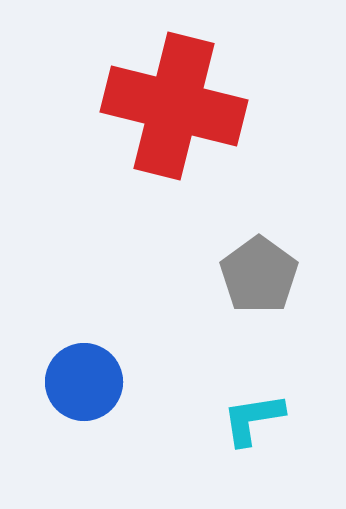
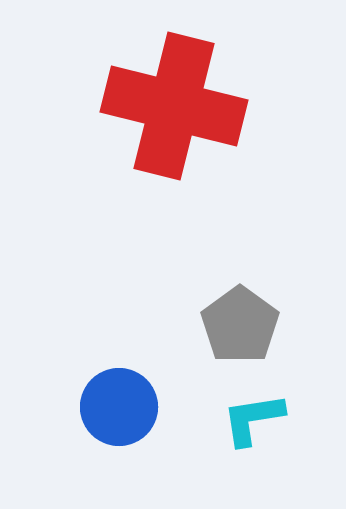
gray pentagon: moved 19 px left, 50 px down
blue circle: moved 35 px right, 25 px down
